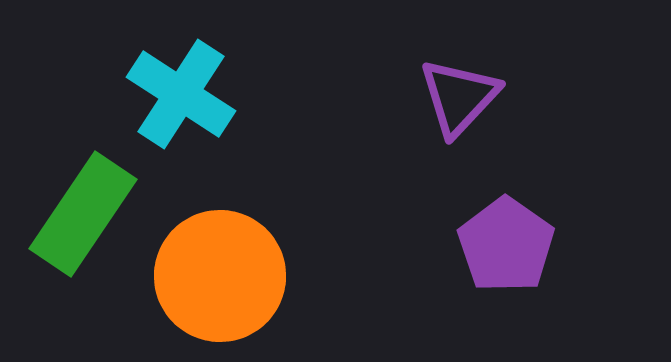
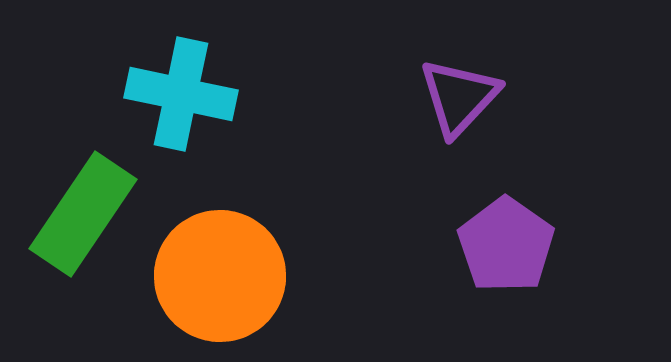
cyan cross: rotated 21 degrees counterclockwise
